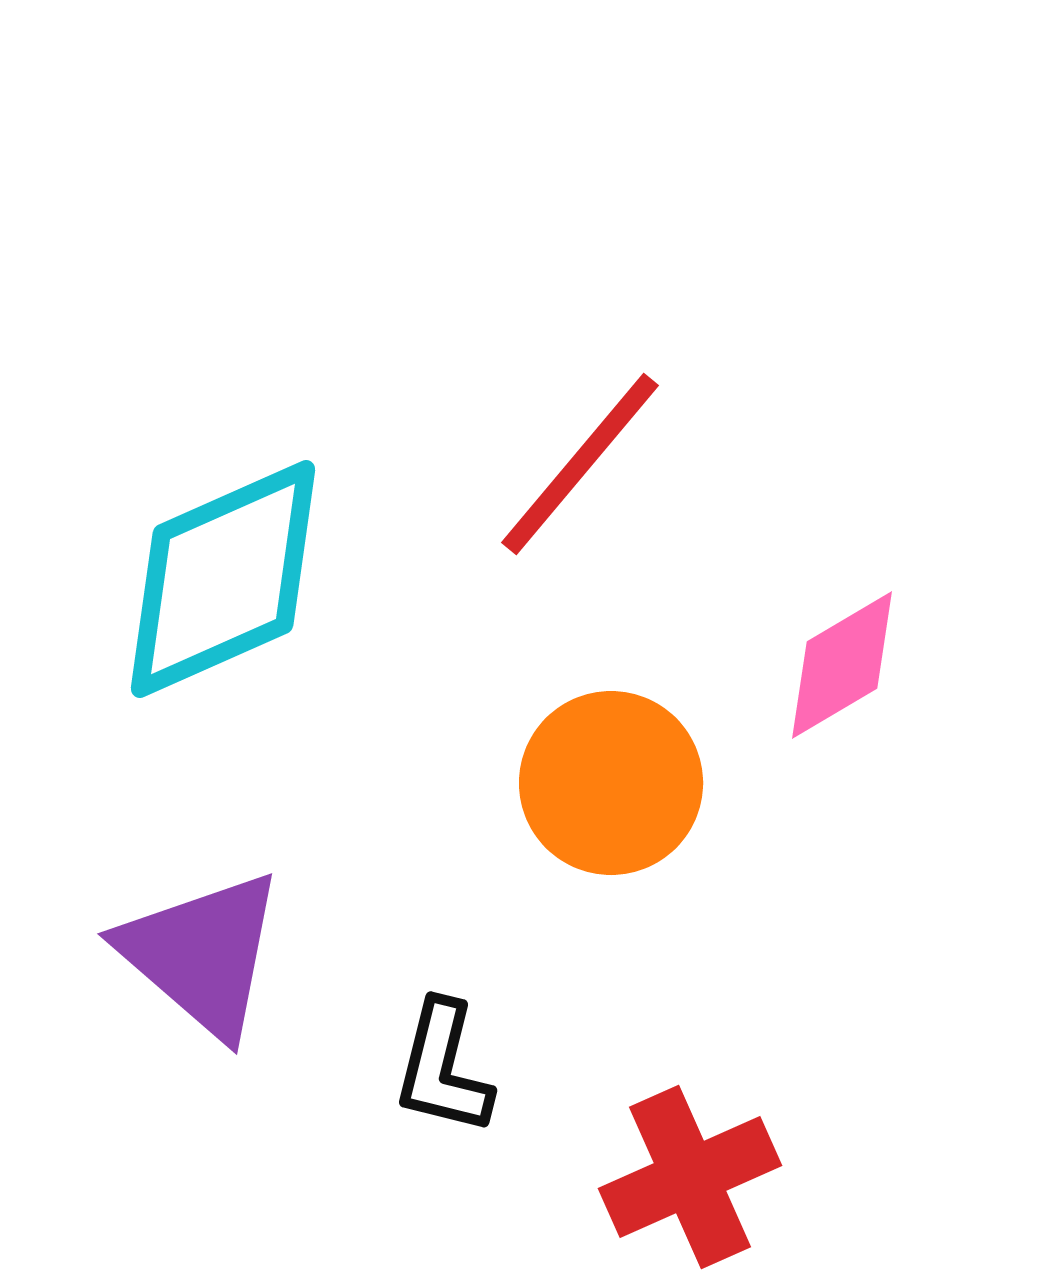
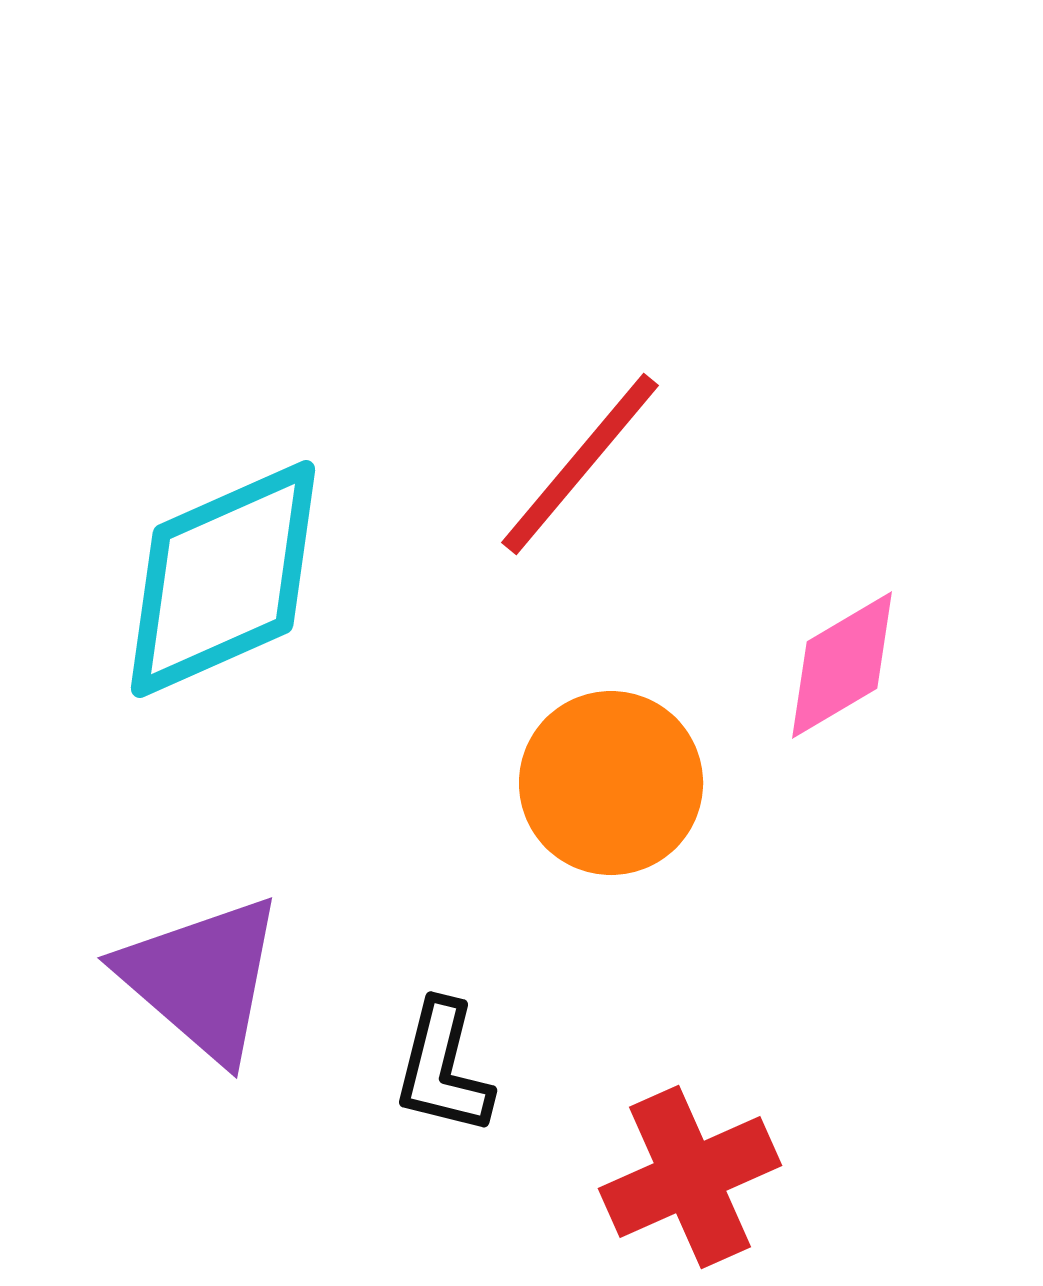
purple triangle: moved 24 px down
